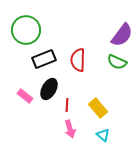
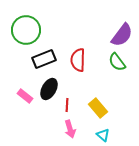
green semicircle: rotated 30 degrees clockwise
